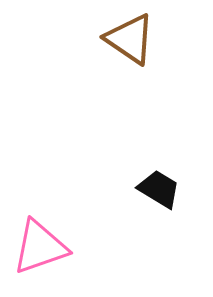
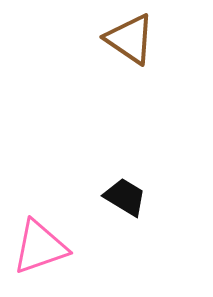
black trapezoid: moved 34 px left, 8 px down
